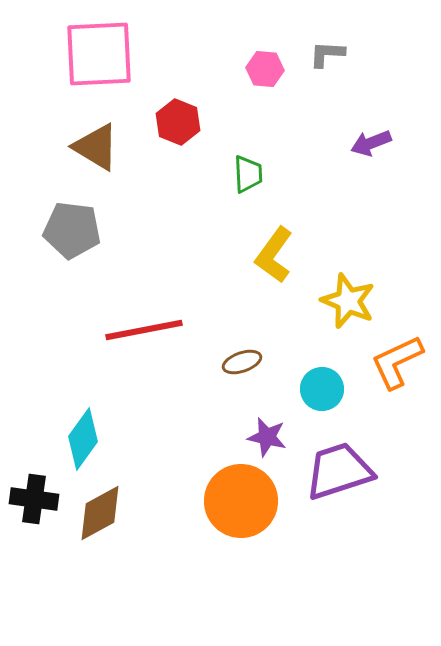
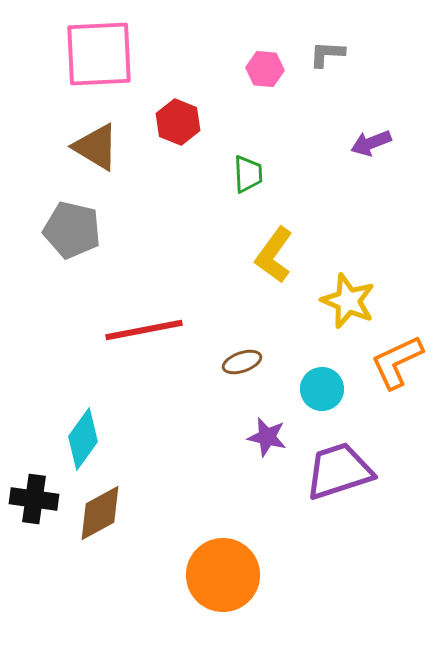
gray pentagon: rotated 6 degrees clockwise
orange circle: moved 18 px left, 74 px down
